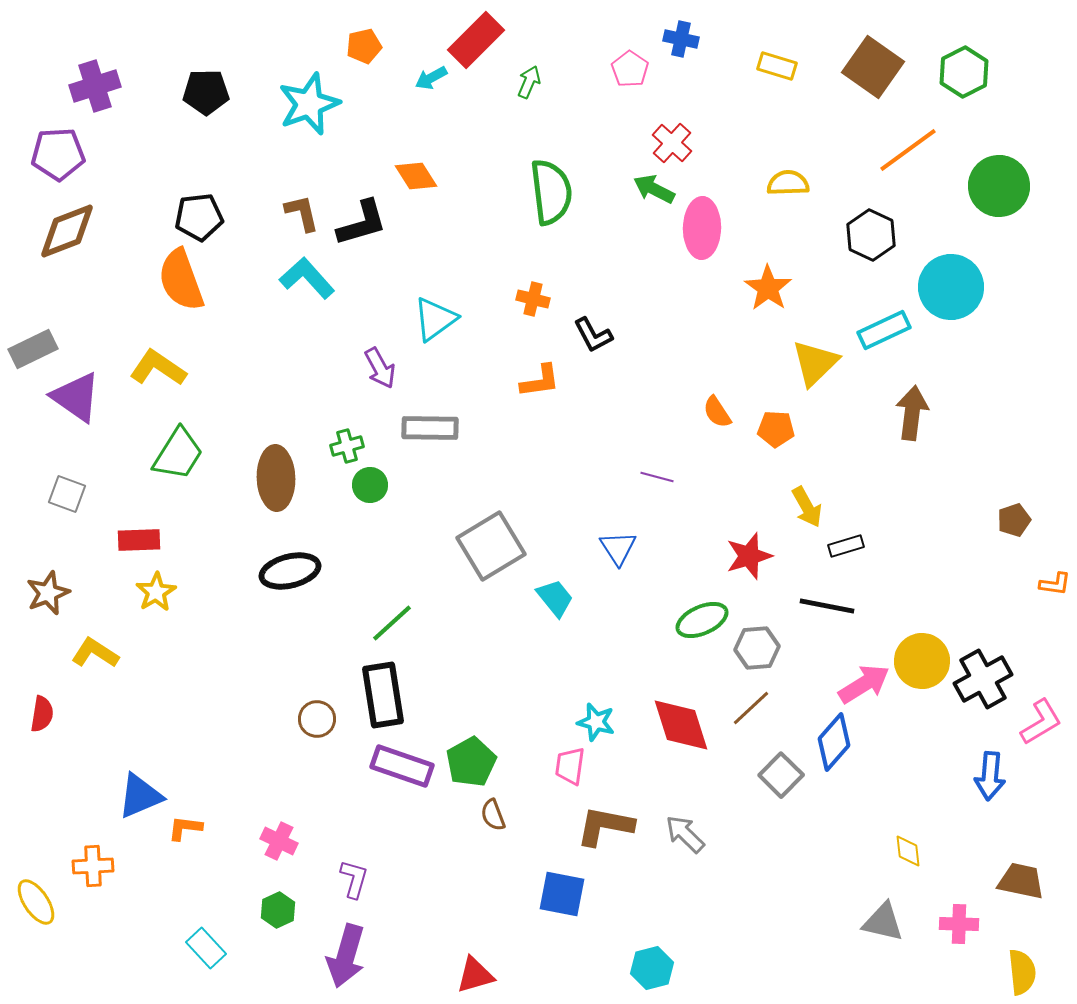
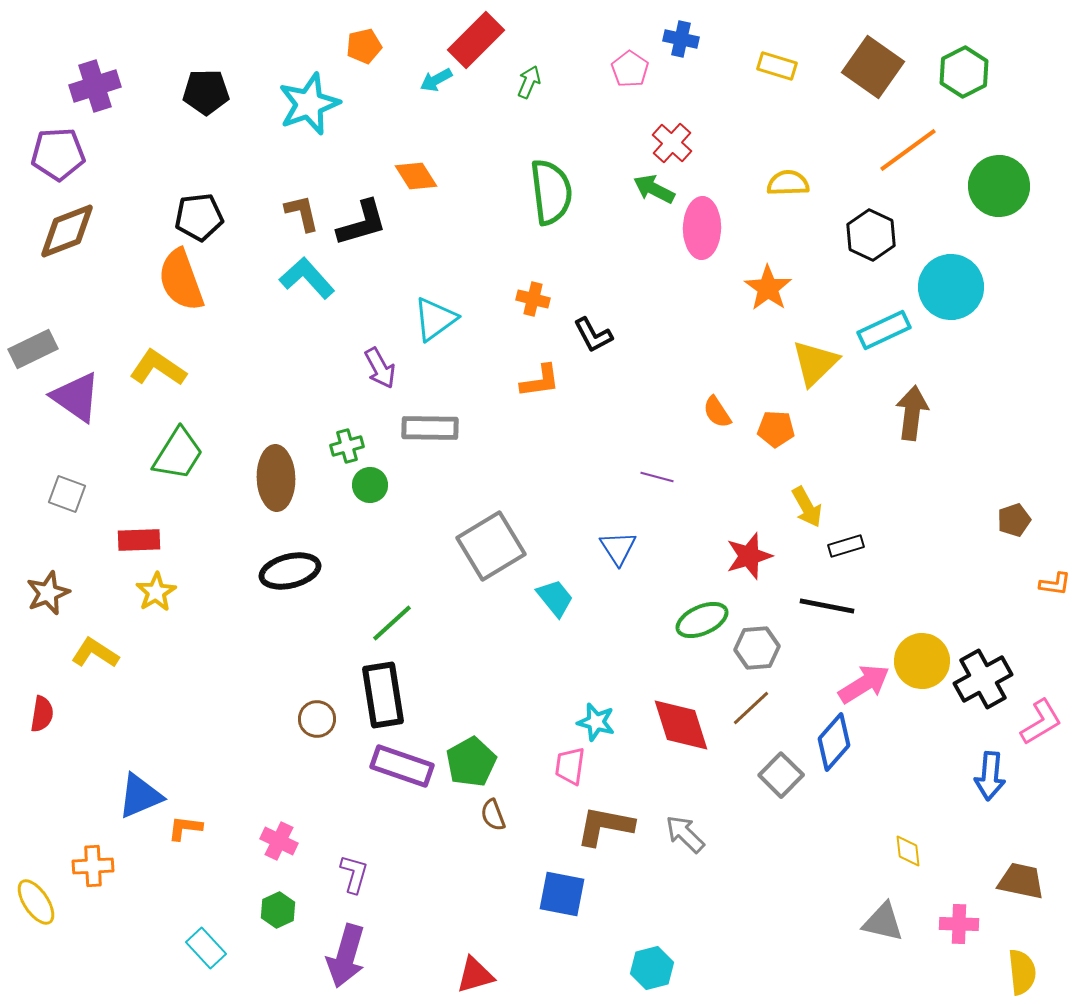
cyan arrow at (431, 78): moved 5 px right, 2 px down
purple L-shape at (354, 879): moved 5 px up
